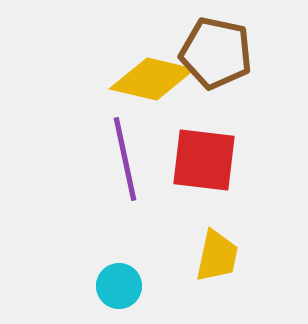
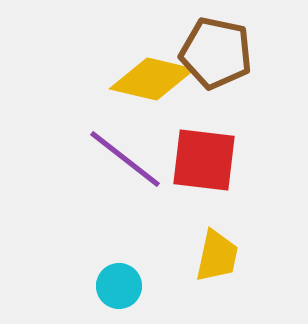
purple line: rotated 40 degrees counterclockwise
